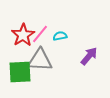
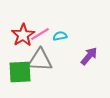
pink line: rotated 18 degrees clockwise
